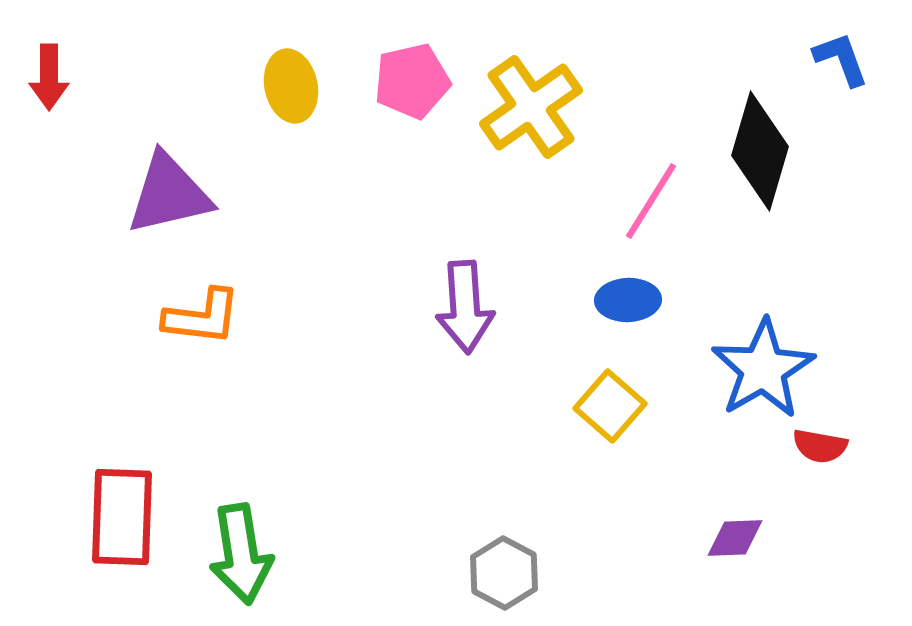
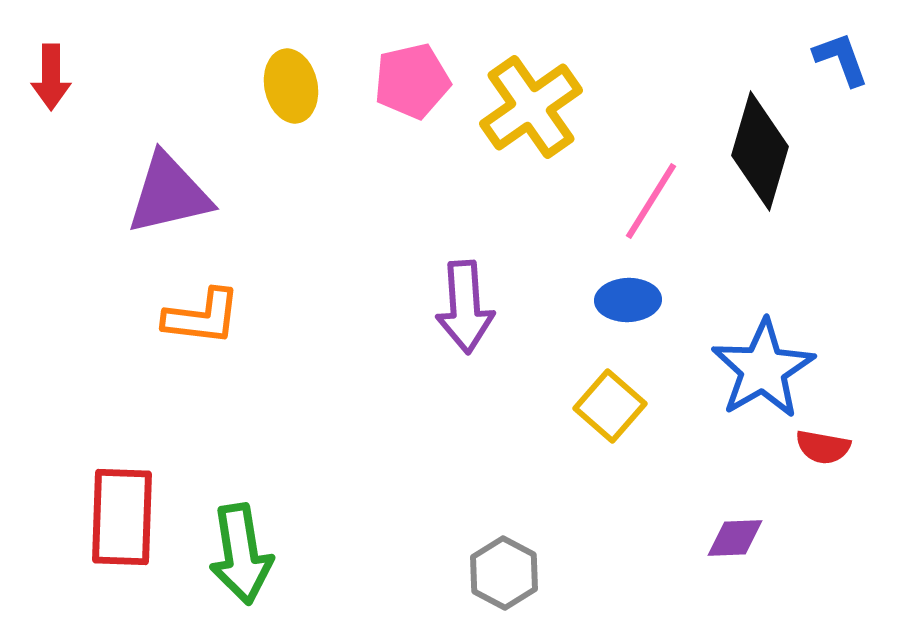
red arrow: moved 2 px right
red semicircle: moved 3 px right, 1 px down
